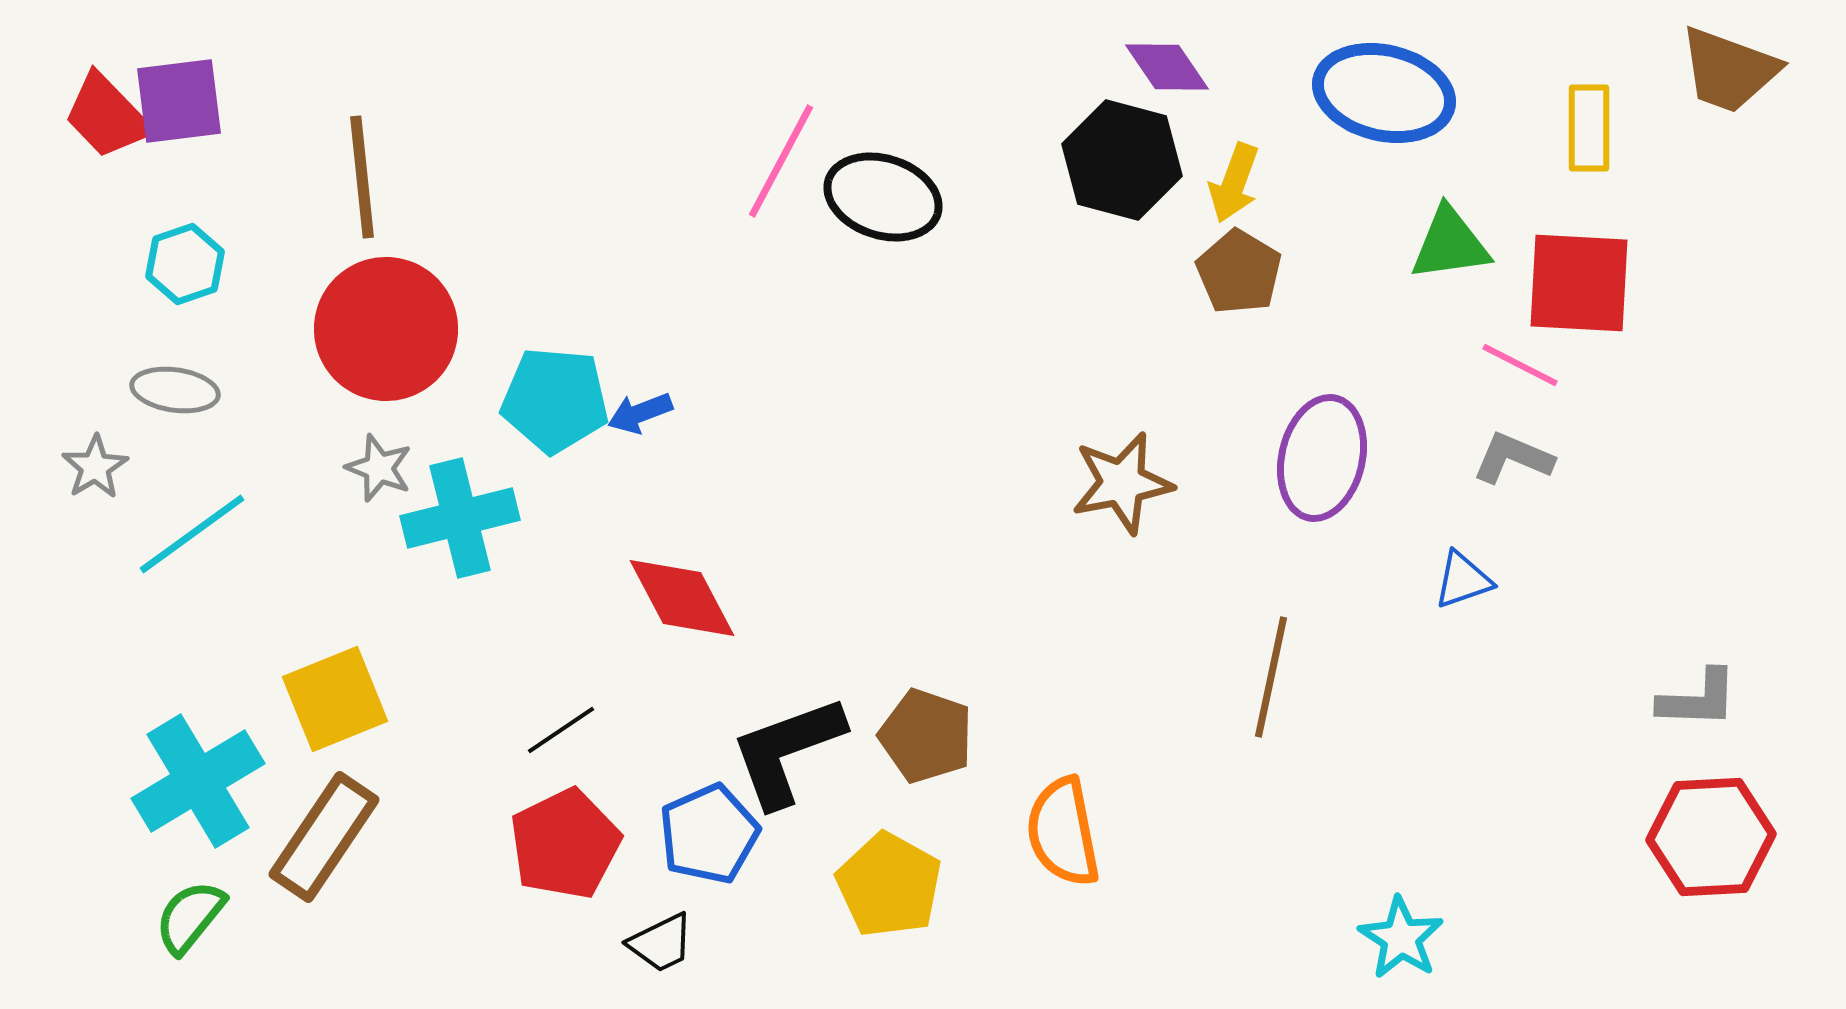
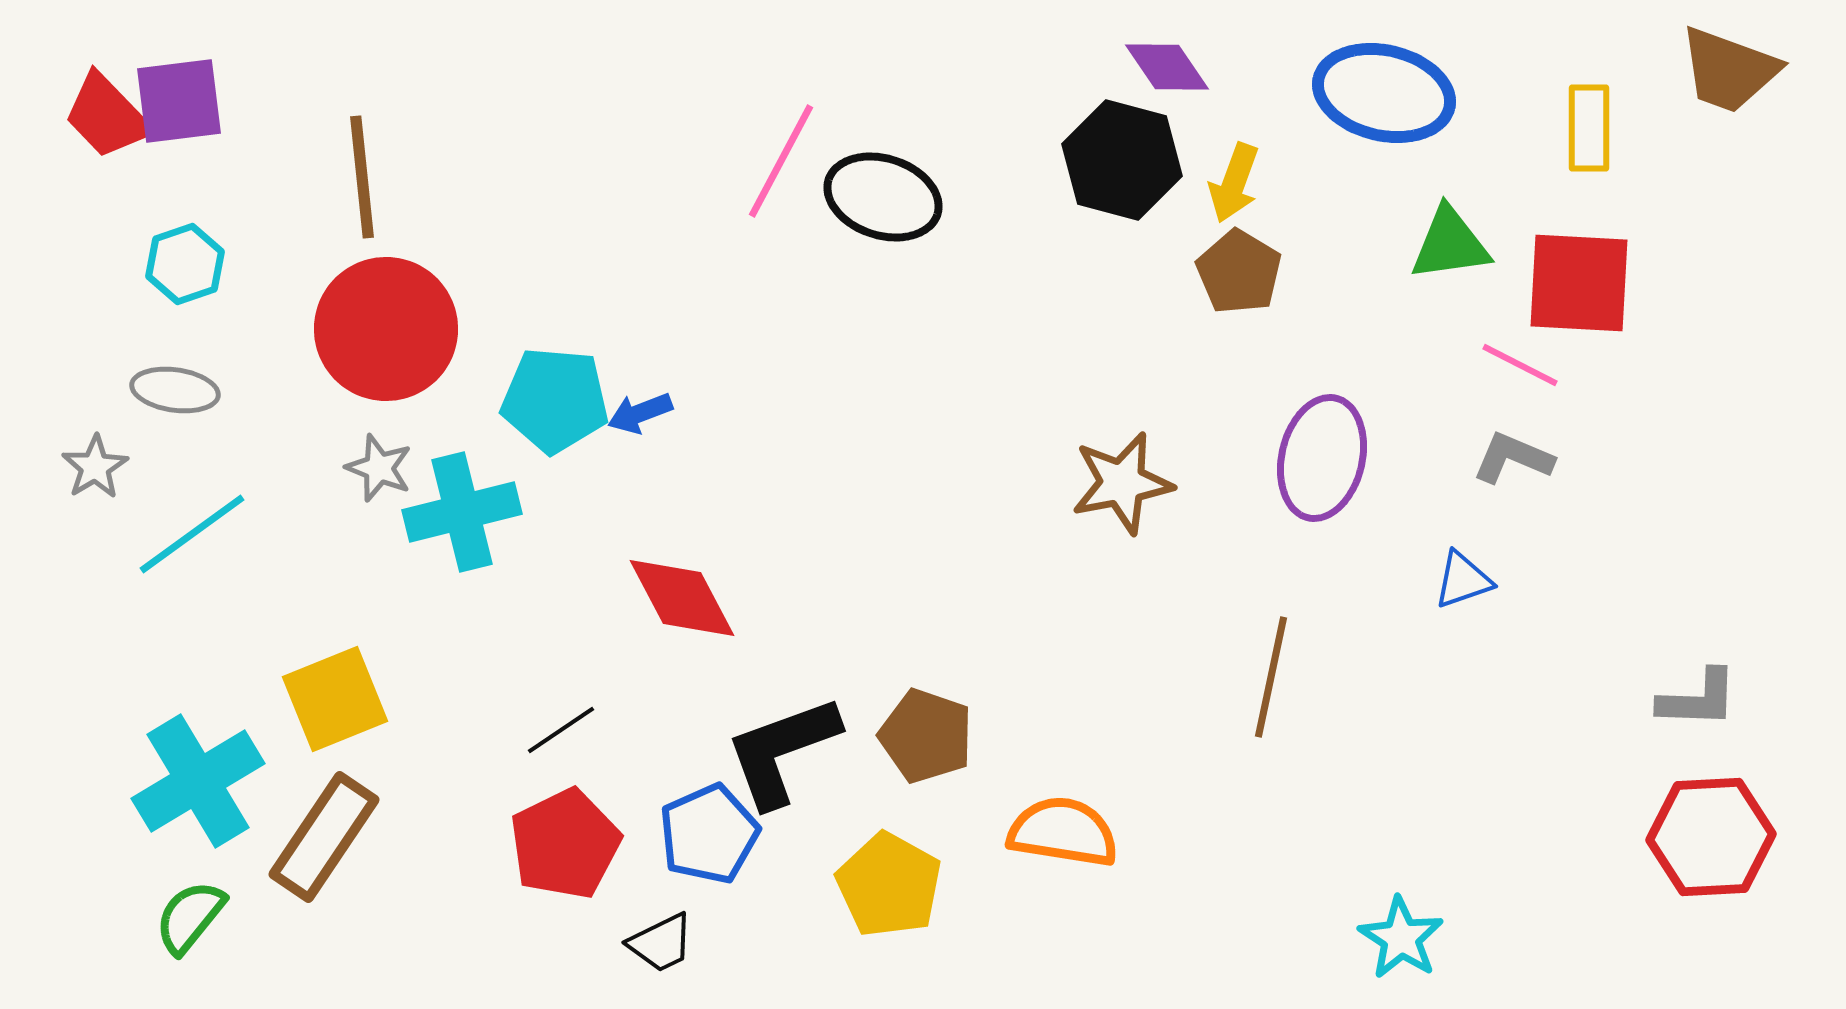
cyan cross at (460, 518): moved 2 px right, 6 px up
black L-shape at (787, 751): moved 5 px left
orange semicircle at (1063, 832): rotated 110 degrees clockwise
